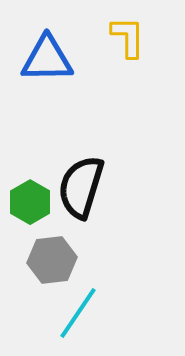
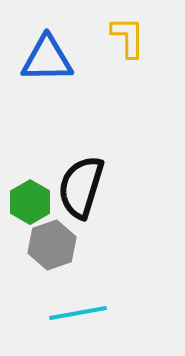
gray hexagon: moved 15 px up; rotated 12 degrees counterclockwise
cyan line: rotated 46 degrees clockwise
